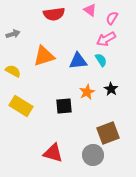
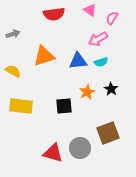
pink arrow: moved 8 px left
cyan semicircle: moved 2 px down; rotated 104 degrees clockwise
yellow rectangle: rotated 25 degrees counterclockwise
gray circle: moved 13 px left, 7 px up
